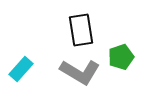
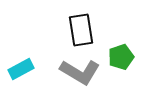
cyan rectangle: rotated 20 degrees clockwise
